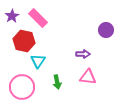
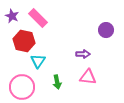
purple star: rotated 16 degrees counterclockwise
